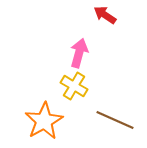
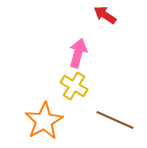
pink arrow: moved 1 px left
